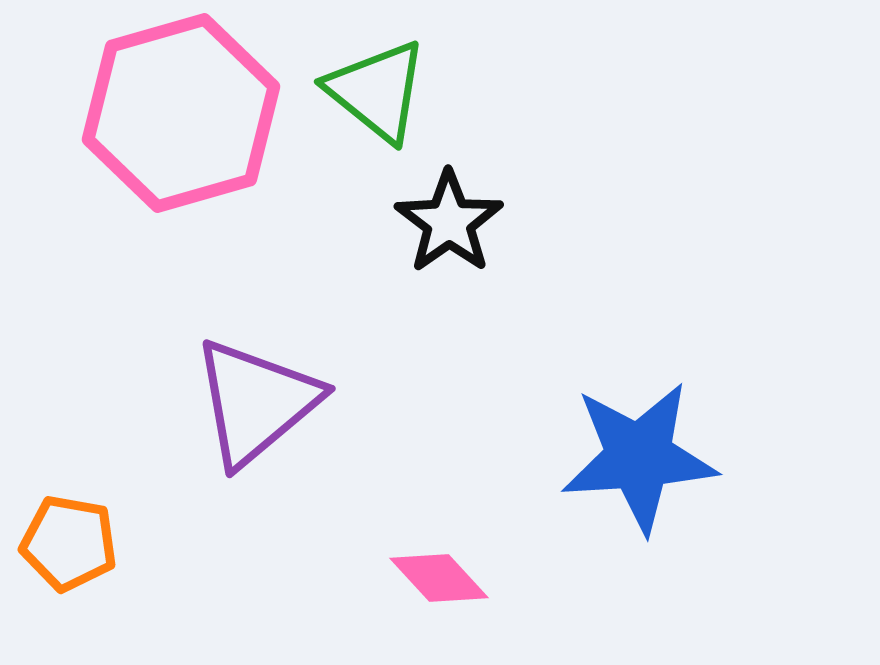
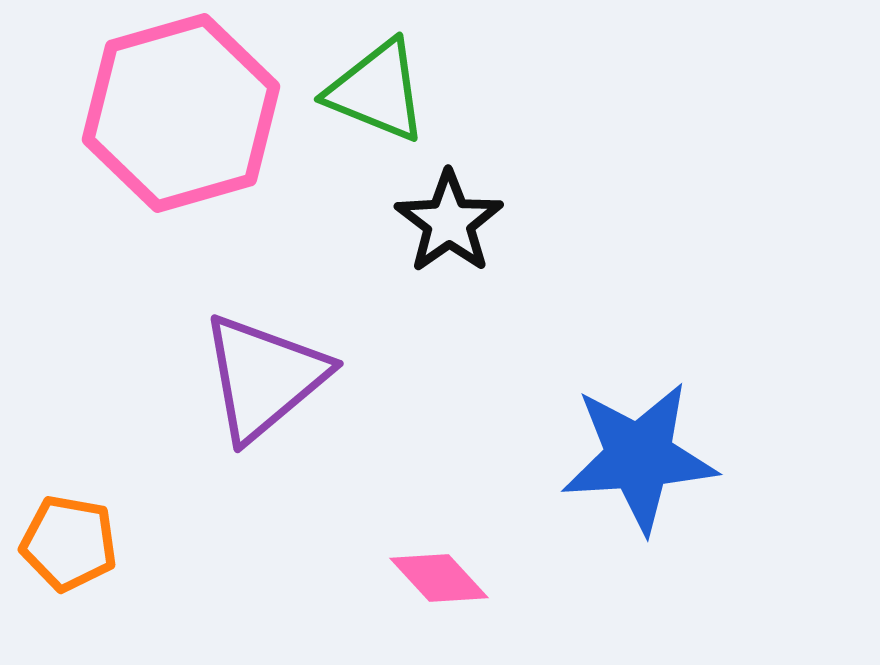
green triangle: rotated 17 degrees counterclockwise
purple triangle: moved 8 px right, 25 px up
